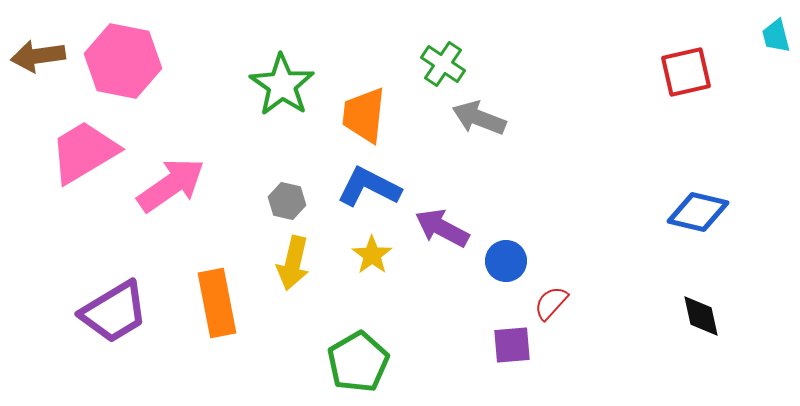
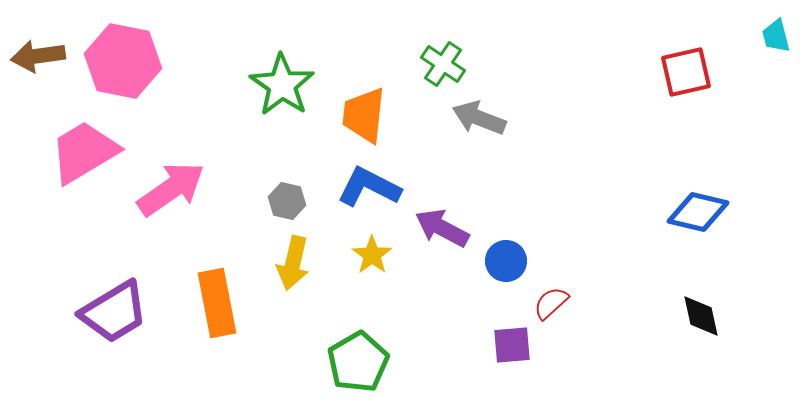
pink arrow: moved 4 px down
red semicircle: rotated 6 degrees clockwise
